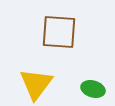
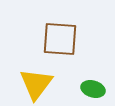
brown square: moved 1 px right, 7 px down
